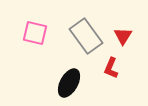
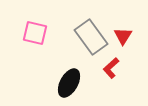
gray rectangle: moved 5 px right, 1 px down
red L-shape: rotated 25 degrees clockwise
